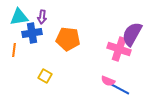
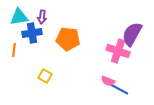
pink cross: moved 1 px left, 2 px down
blue line: moved 1 px left
